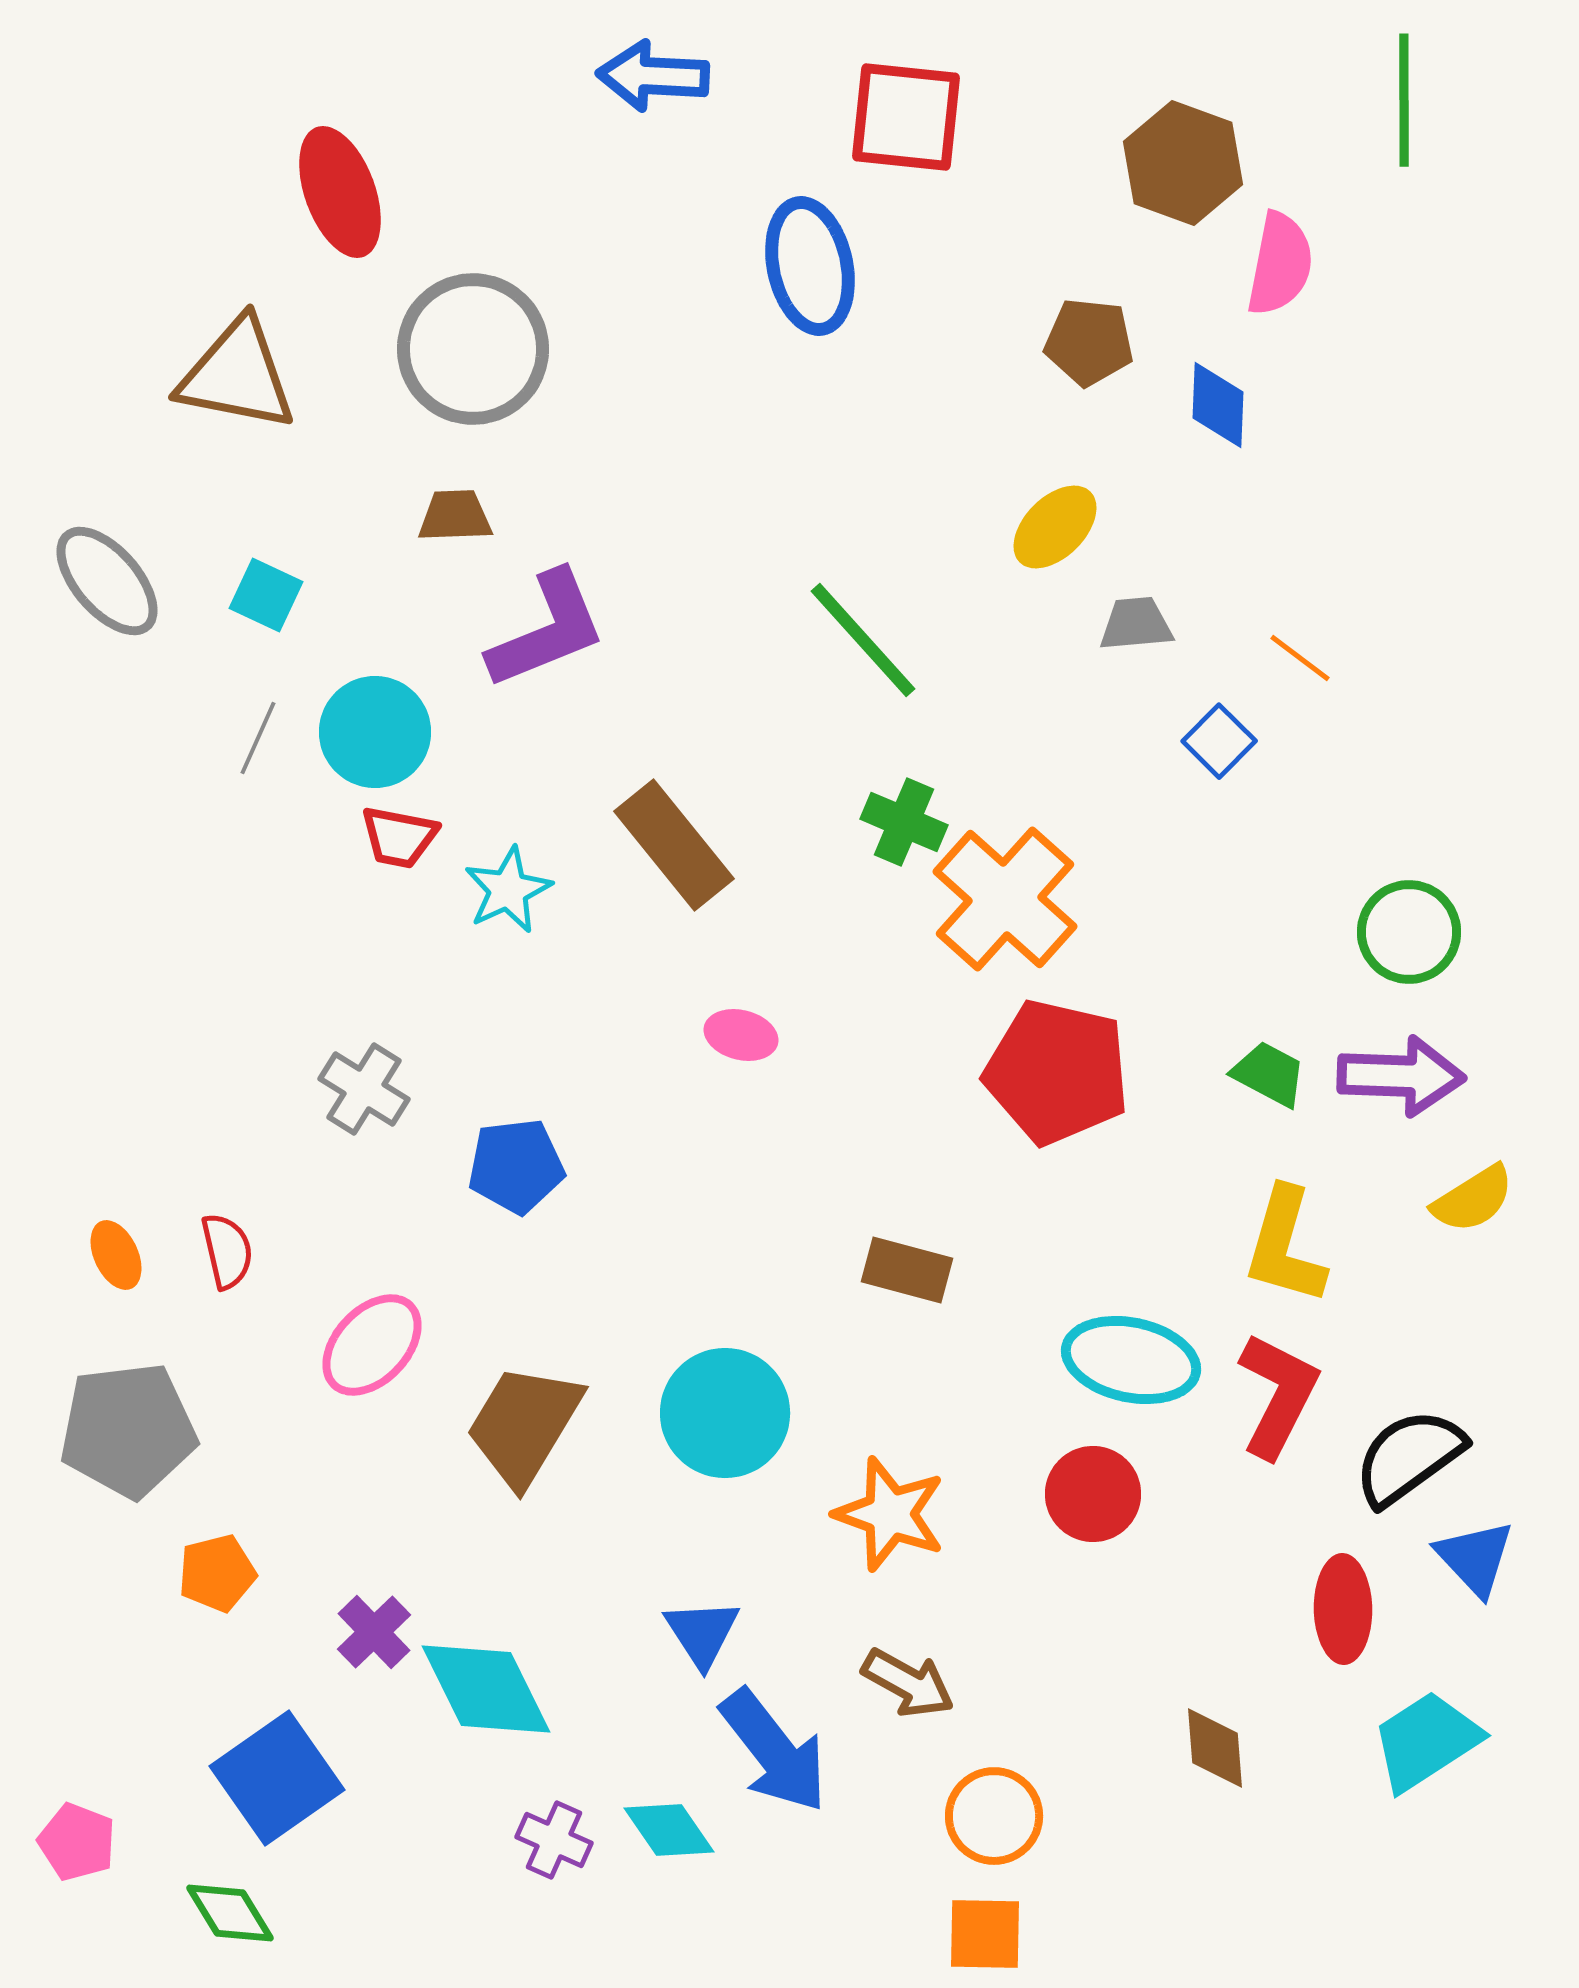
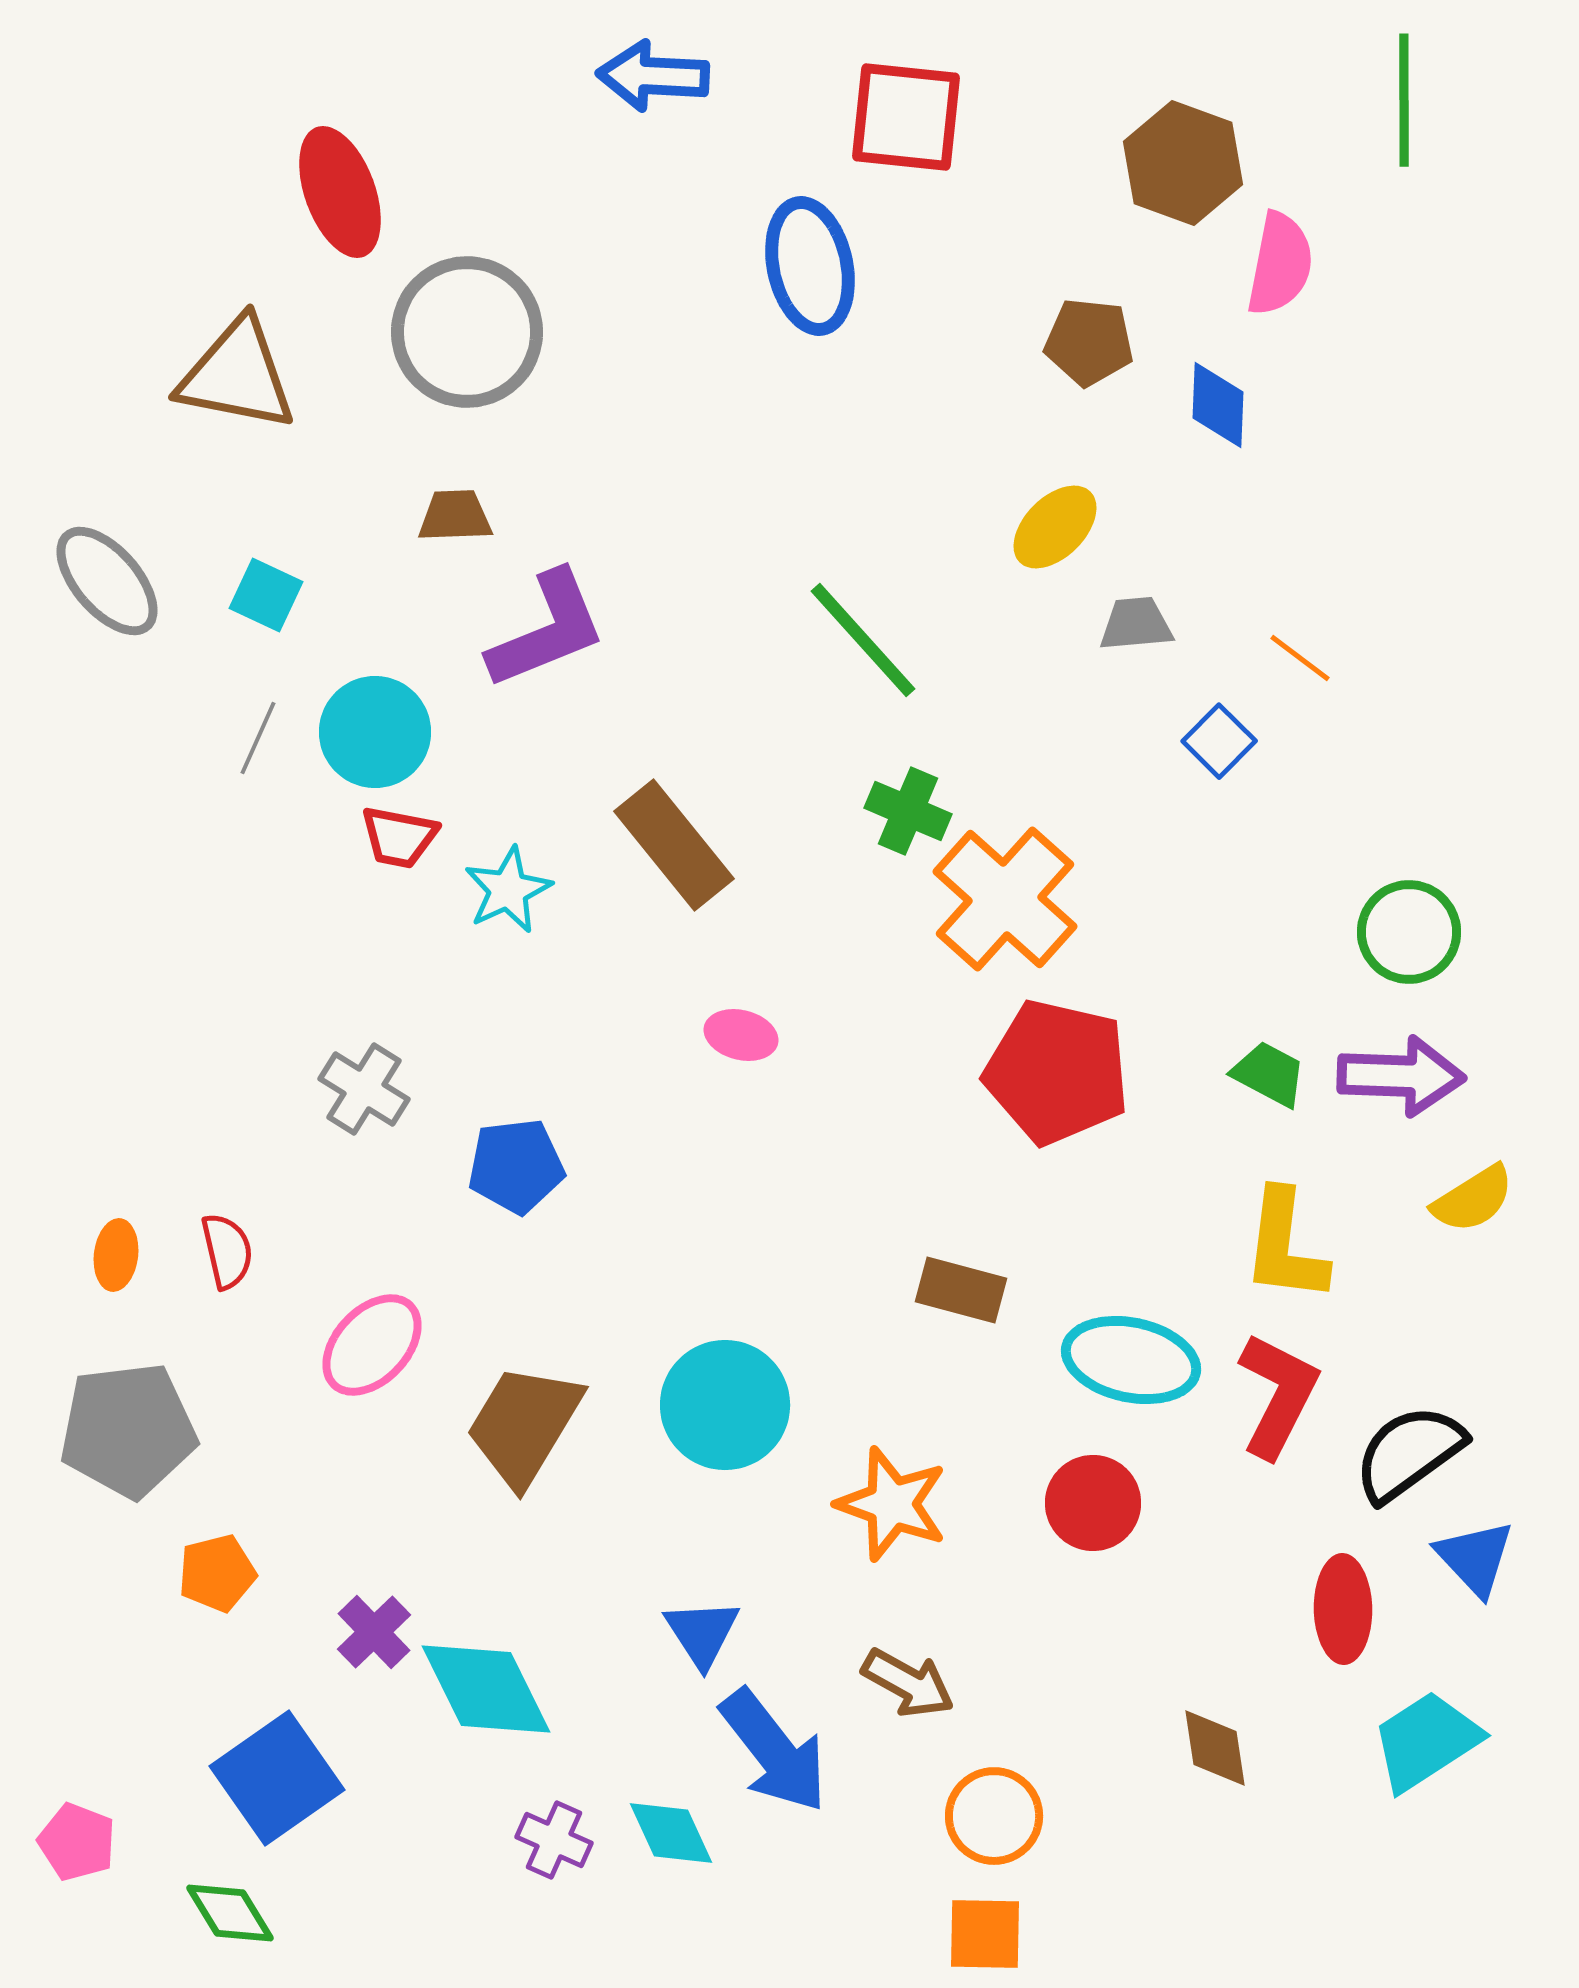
gray circle at (473, 349): moved 6 px left, 17 px up
green cross at (904, 822): moved 4 px right, 11 px up
yellow L-shape at (1285, 1246): rotated 9 degrees counterclockwise
orange ellipse at (116, 1255): rotated 32 degrees clockwise
brown rectangle at (907, 1270): moved 54 px right, 20 px down
cyan circle at (725, 1413): moved 8 px up
black semicircle at (1409, 1457): moved 4 px up
red circle at (1093, 1494): moved 9 px down
orange star at (890, 1514): moved 2 px right, 10 px up
brown diamond at (1215, 1748): rotated 4 degrees counterclockwise
cyan diamond at (669, 1830): moved 2 px right, 3 px down; rotated 10 degrees clockwise
